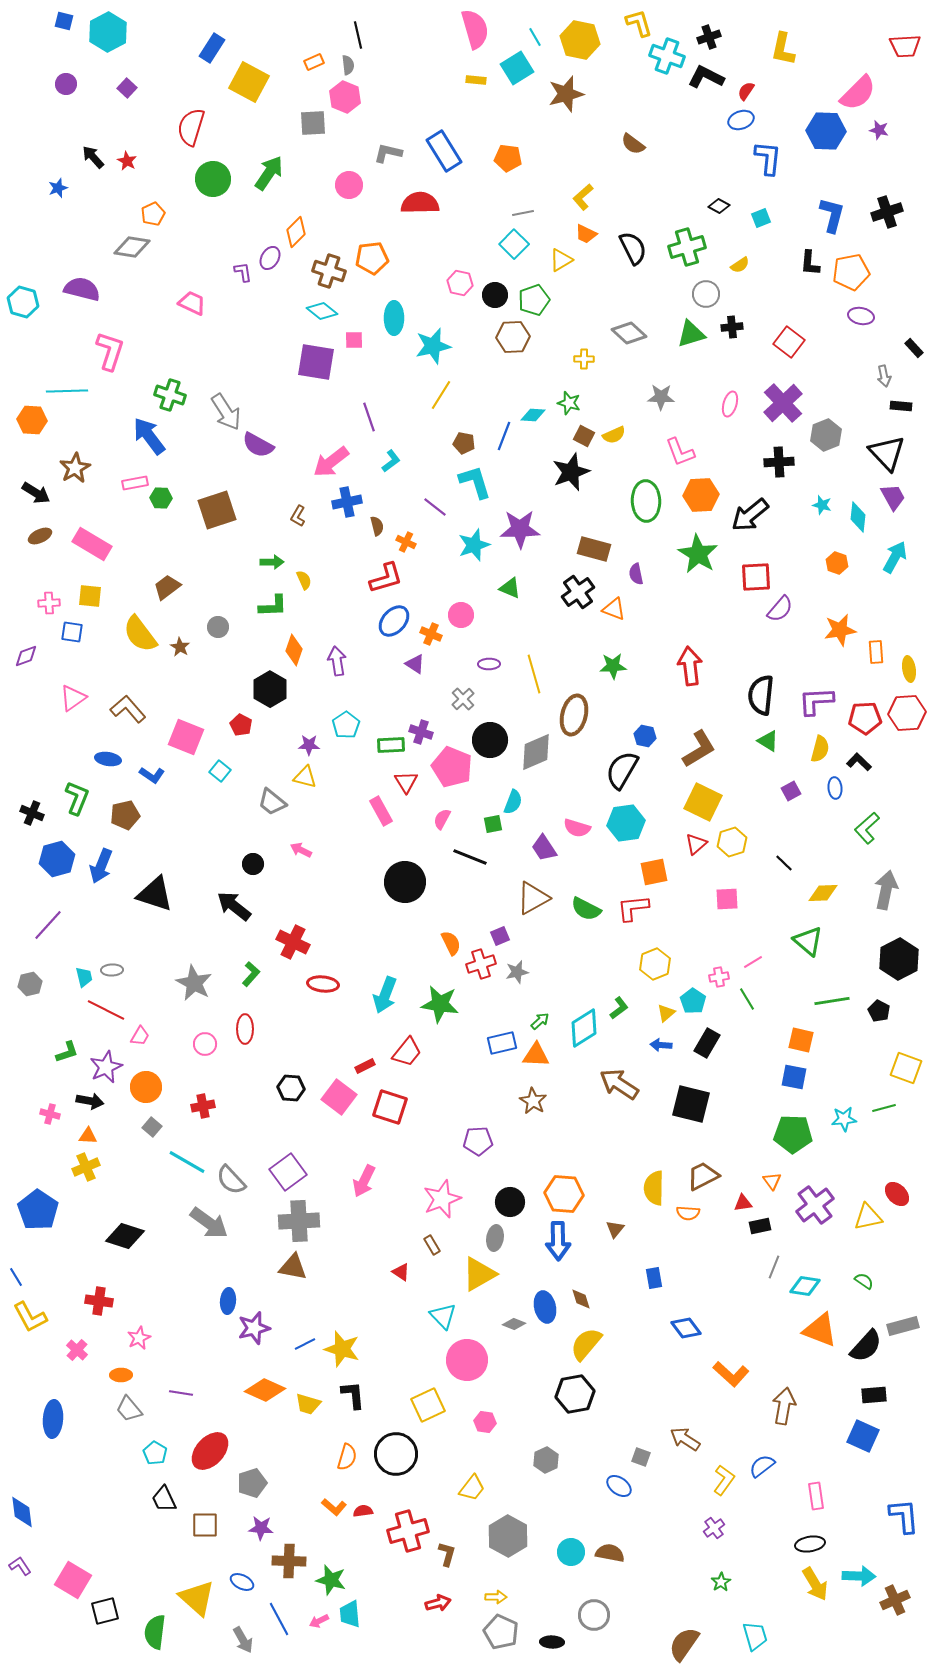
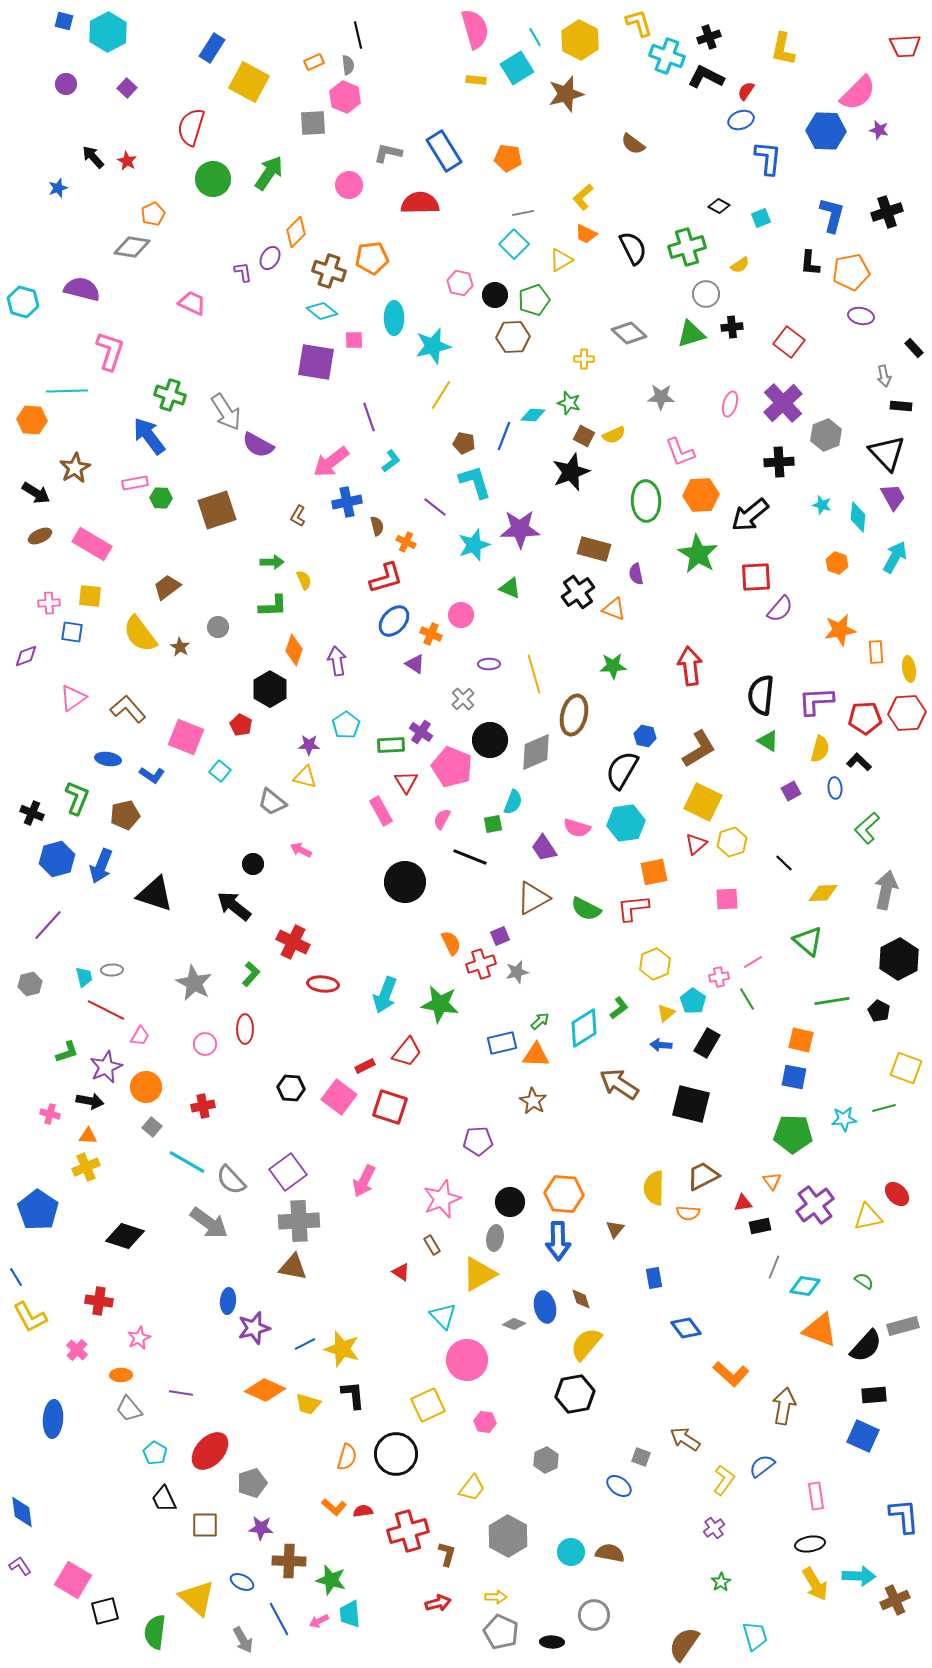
yellow hexagon at (580, 40): rotated 15 degrees clockwise
purple cross at (421, 732): rotated 15 degrees clockwise
